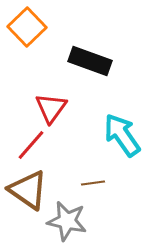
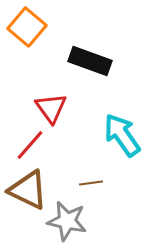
orange square: rotated 6 degrees counterclockwise
red triangle: rotated 12 degrees counterclockwise
red line: moved 1 px left
brown line: moved 2 px left
brown triangle: rotated 9 degrees counterclockwise
